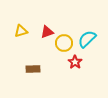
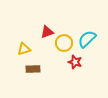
yellow triangle: moved 3 px right, 18 px down
red star: rotated 16 degrees counterclockwise
